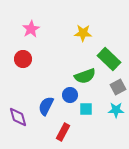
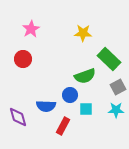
blue semicircle: rotated 114 degrees counterclockwise
red rectangle: moved 6 px up
